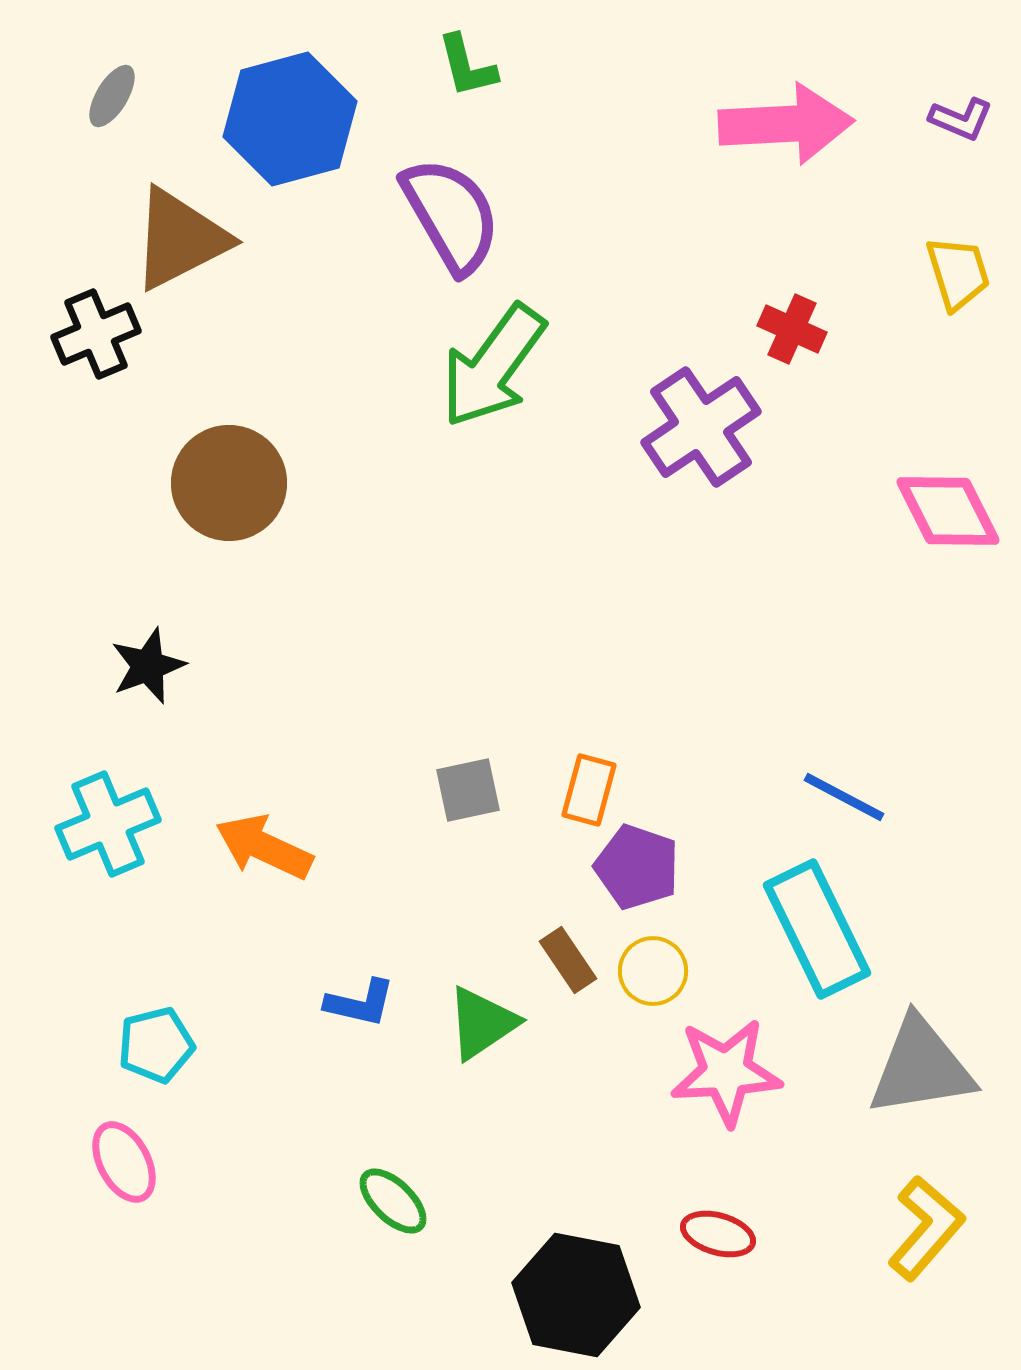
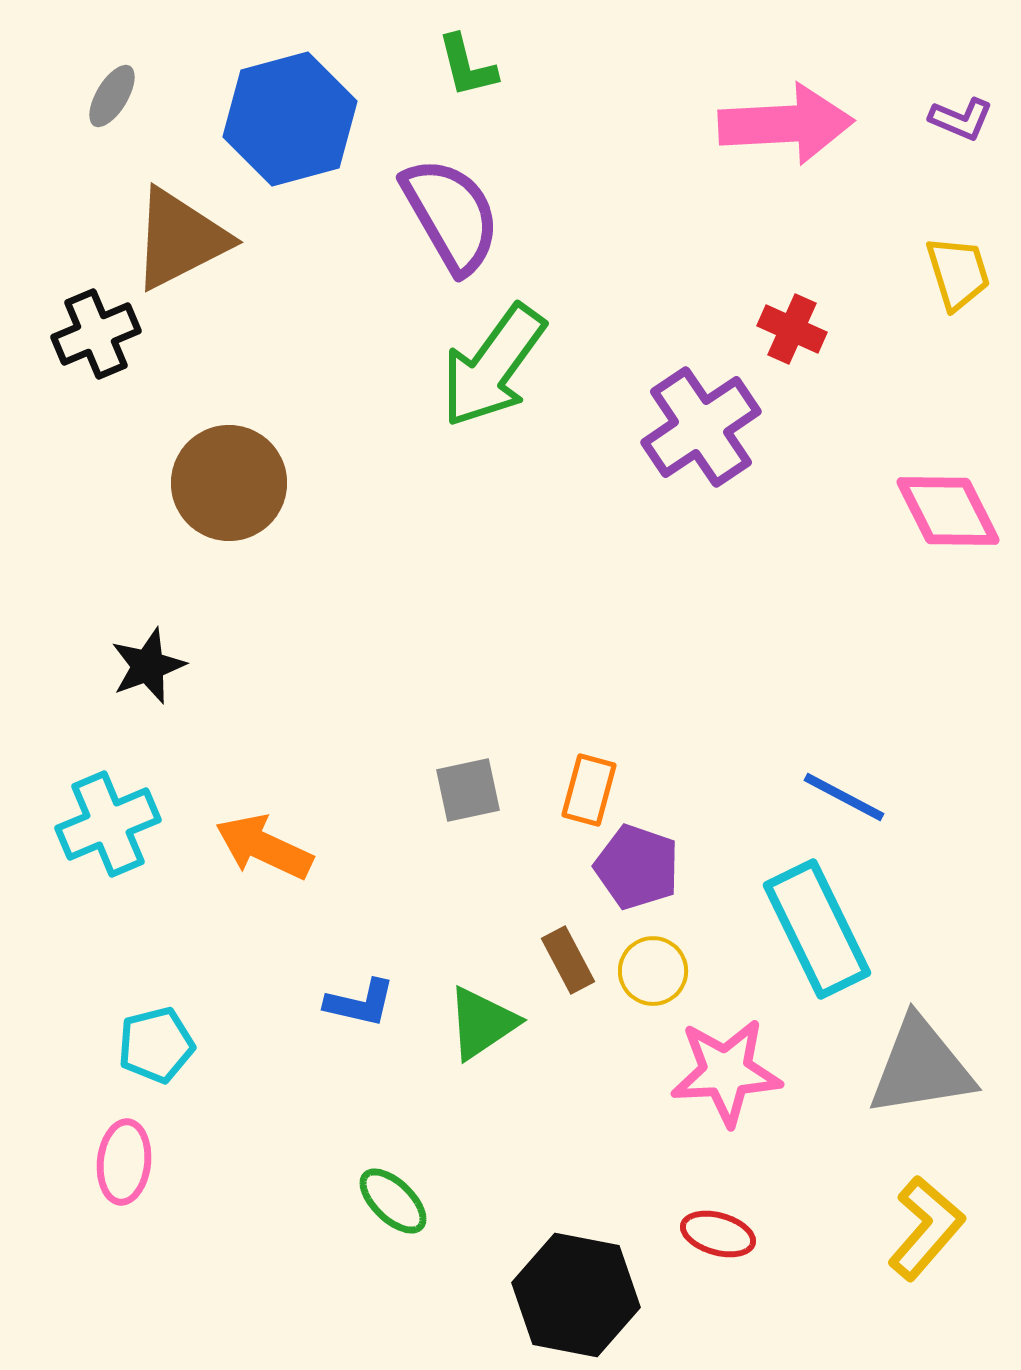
brown rectangle: rotated 6 degrees clockwise
pink ellipse: rotated 34 degrees clockwise
